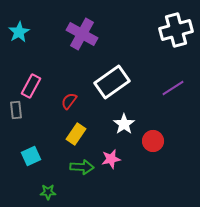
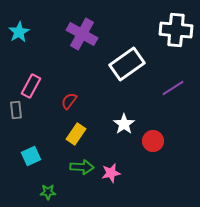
white cross: rotated 20 degrees clockwise
white rectangle: moved 15 px right, 18 px up
pink star: moved 14 px down
